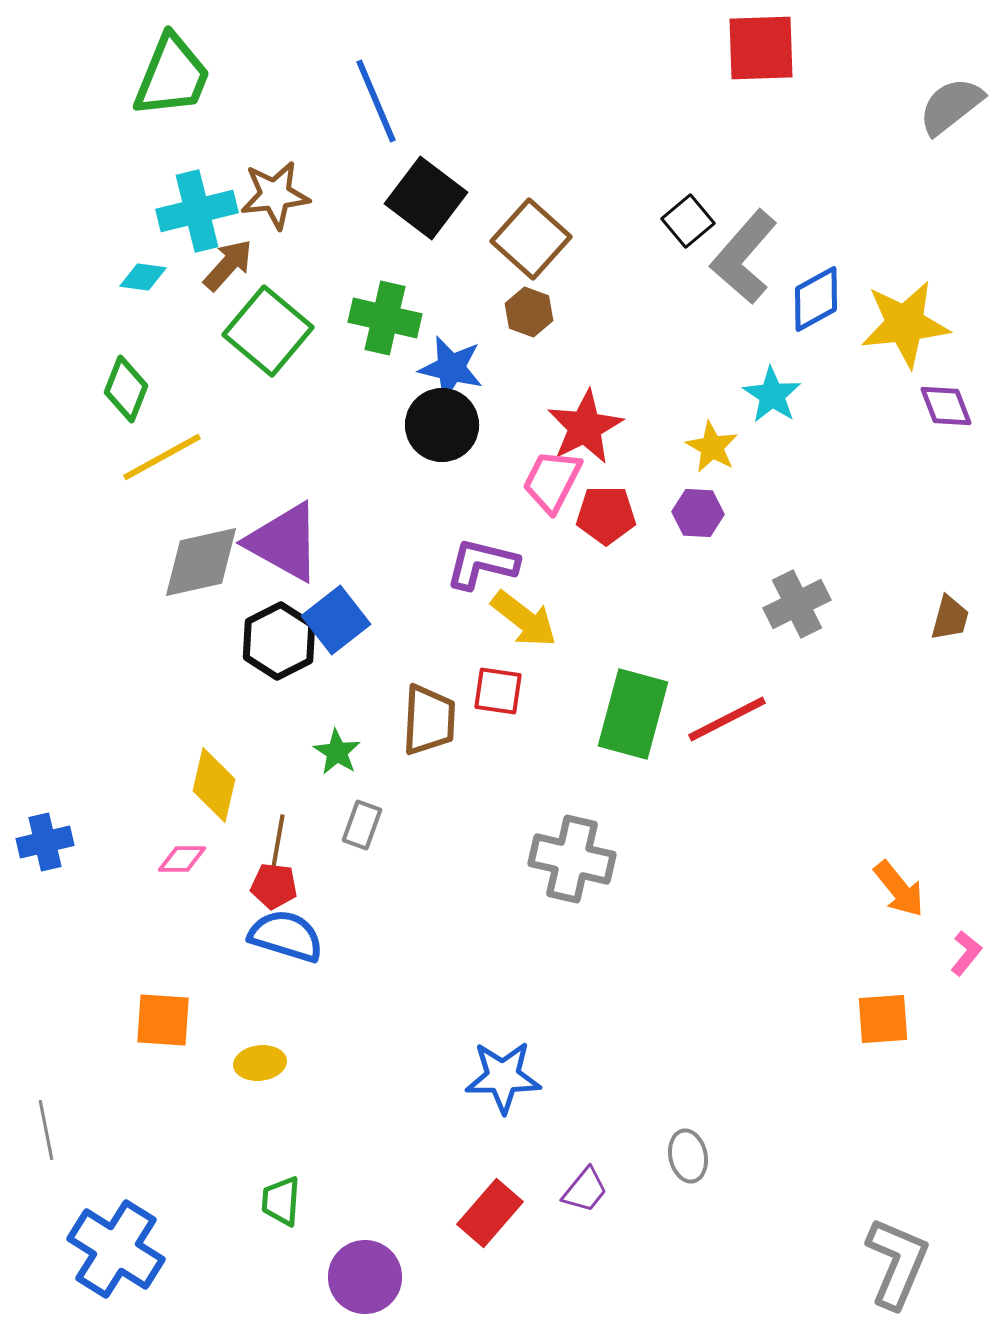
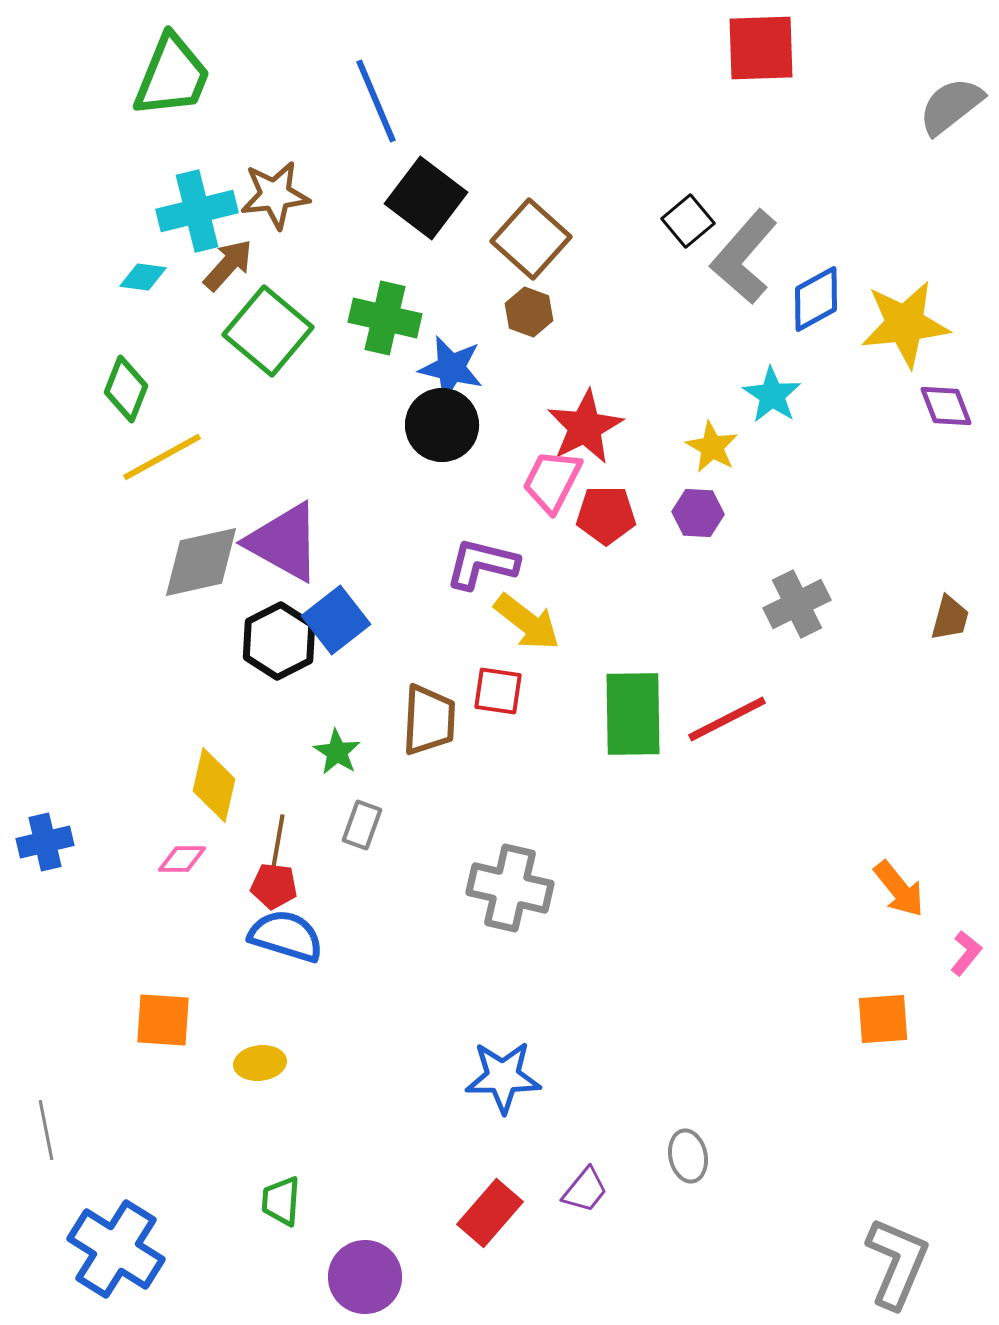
yellow arrow at (524, 619): moved 3 px right, 3 px down
green rectangle at (633, 714): rotated 16 degrees counterclockwise
gray cross at (572, 859): moved 62 px left, 29 px down
